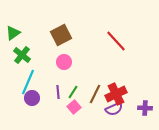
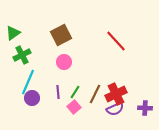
green cross: rotated 24 degrees clockwise
green line: moved 2 px right
purple semicircle: moved 1 px right
